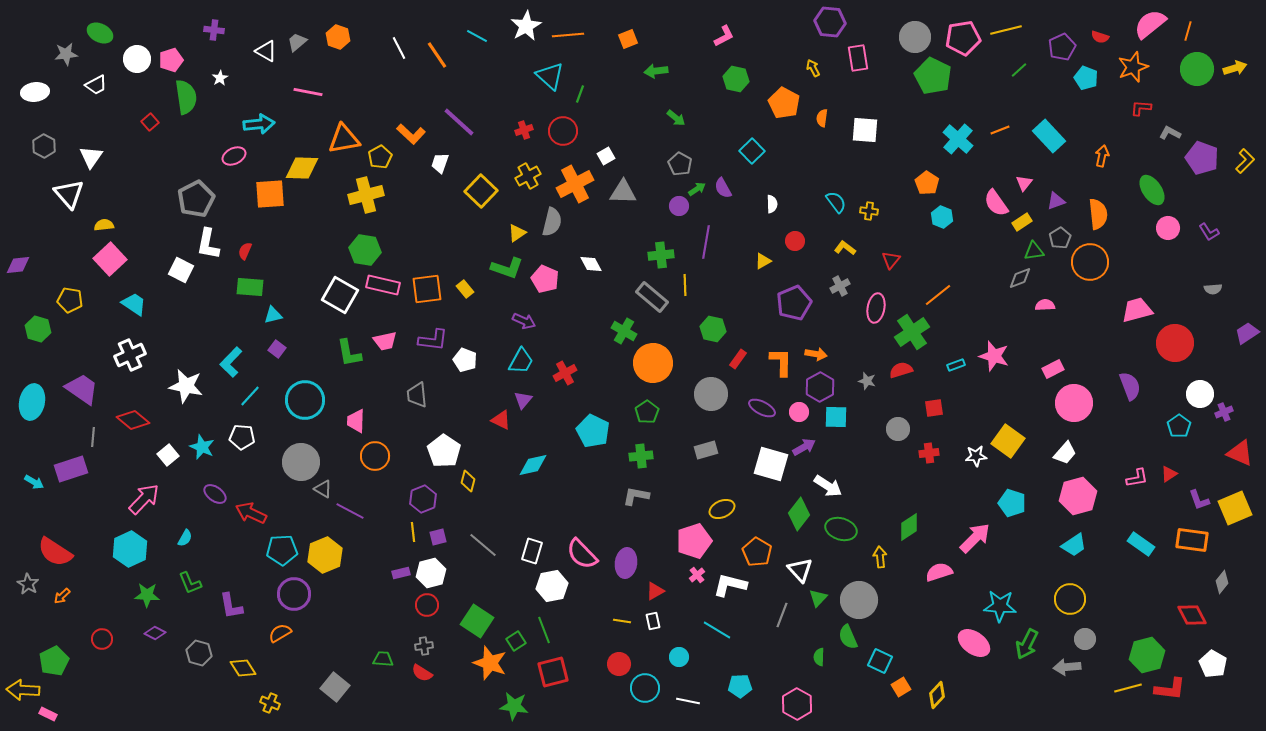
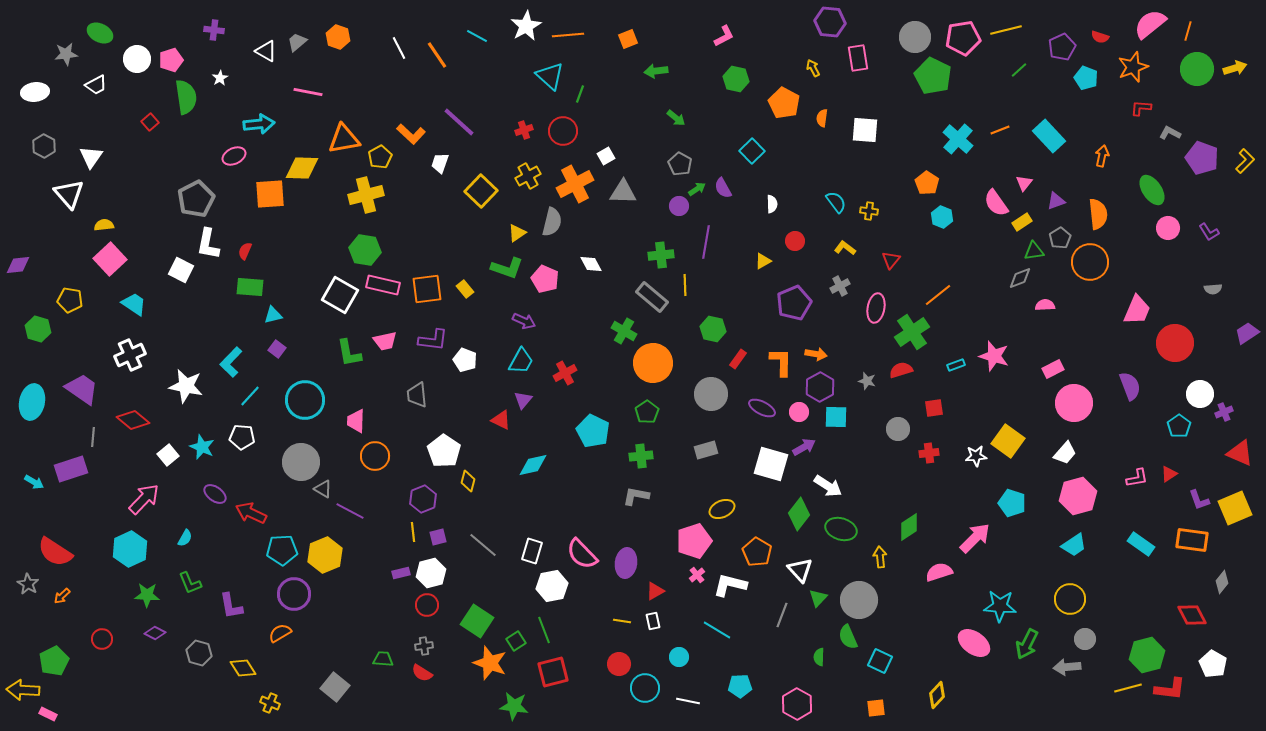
pink trapezoid at (1137, 310): rotated 128 degrees clockwise
orange square at (901, 687): moved 25 px left, 21 px down; rotated 24 degrees clockwise
